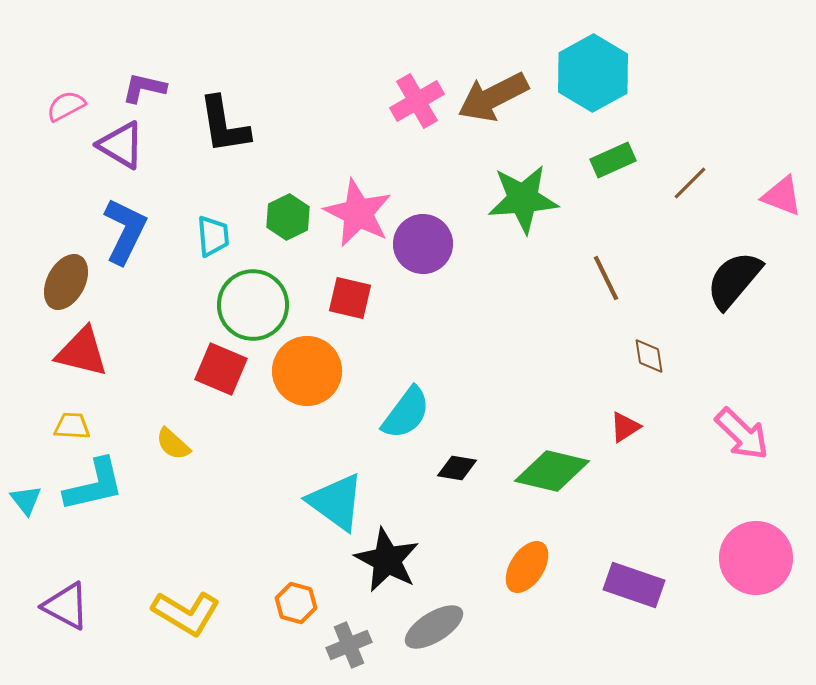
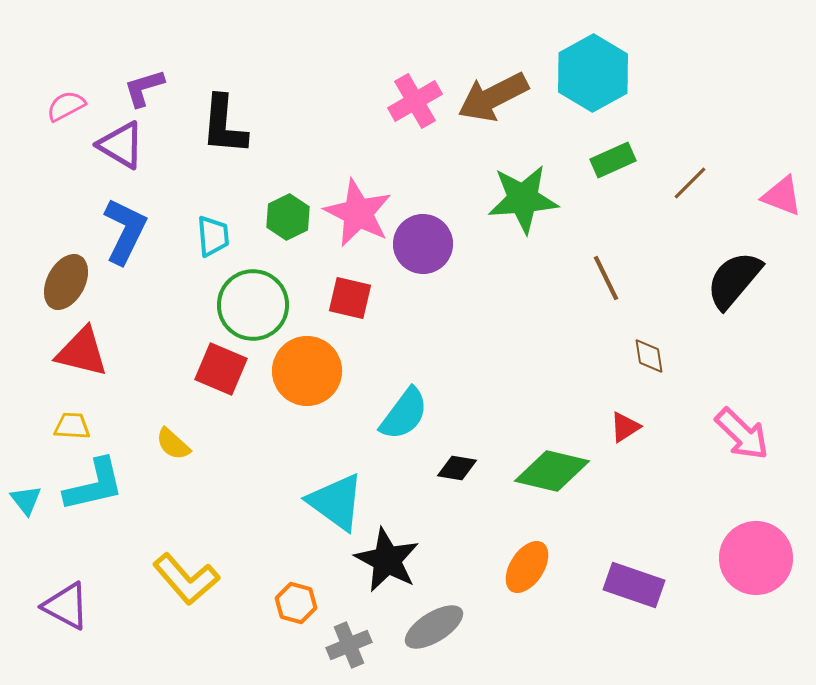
purple L-shape at (144, 88): rotated 30 degrees counterclockwise
pink cross at (417, 101): moved 2 px left
black L-shape at (224, 125): rotated 14 degrees clockwise
cyan semicircle at (406, 413): moved 2 px left, 1 px down
yellow L-shape at (186, 613): moved 34 px up; rotated 18 degrees clockwise
